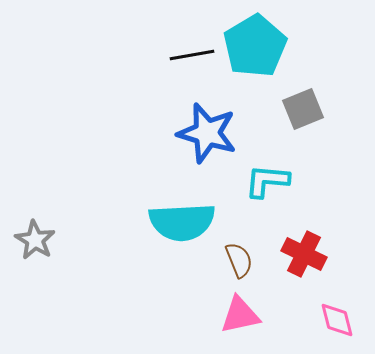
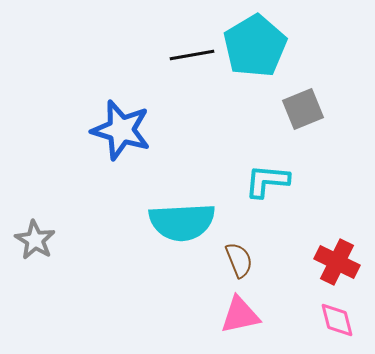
blue star: moved 86 px left, 3 px up
red cross: moved 33 px right, 8 px down
